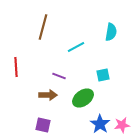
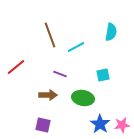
brown line: moved 7 px right, 8 px down; rotated 35 degrees counterclockwise
red line: rotated 54 degrees clockwise
purple line: moved 1 px right, 2 px up
green ellipse: rotated 45 degrees clockwise
